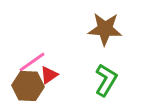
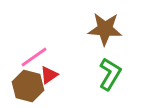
pink line: moved 2 px right, 5 px up
green L-shape: moved 4 px right, 6 px up
brown hexagon: rotated 12 degrees clockwise
